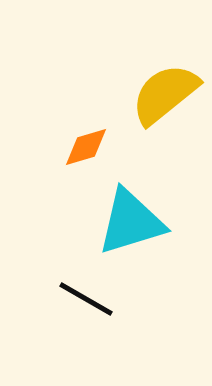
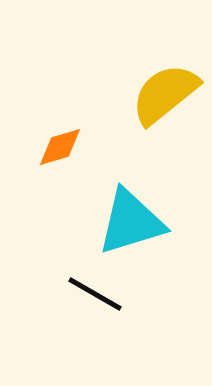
orange diamond: moved 26 px left
black line: moved 9 px right, 5 px up
